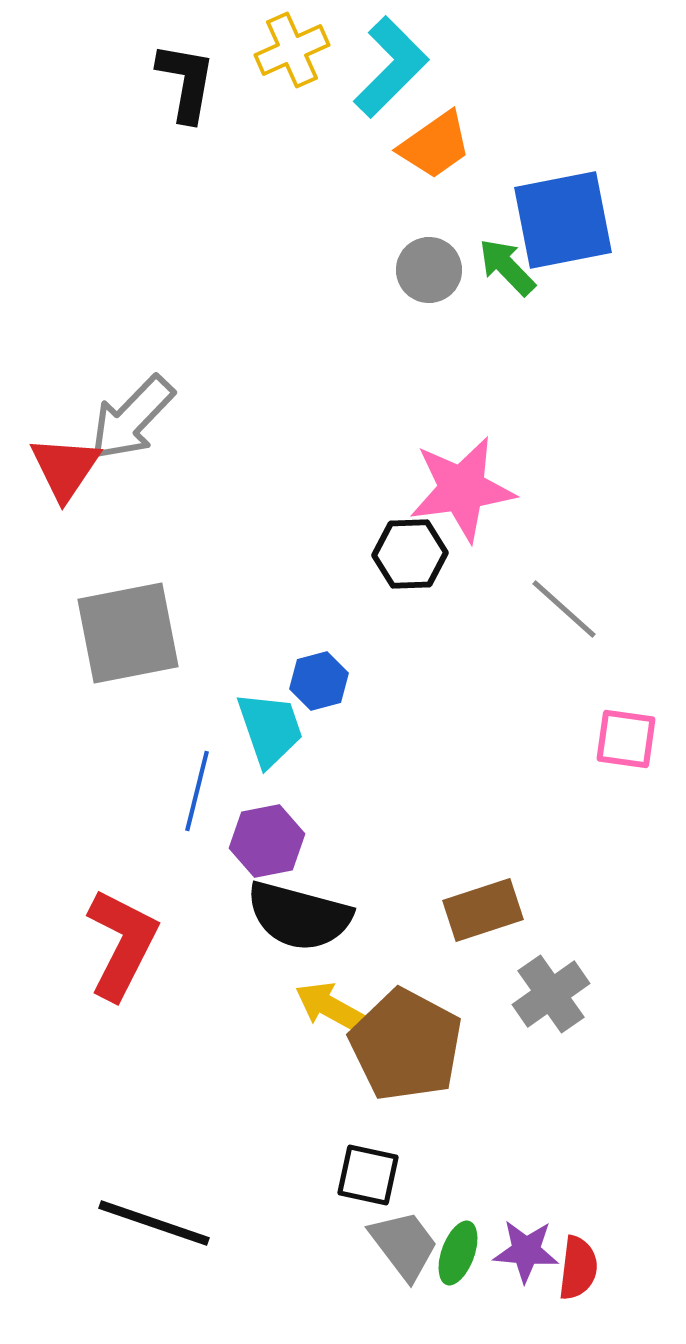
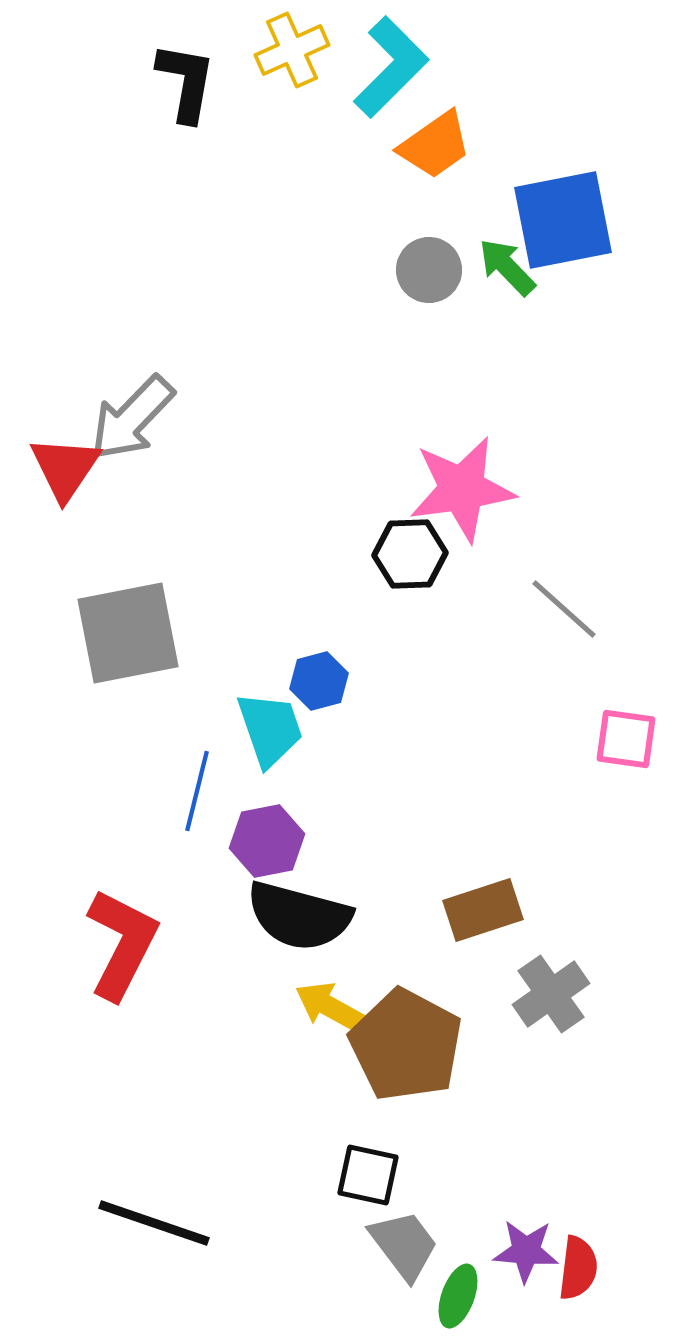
green ellipse: moved 43 px down
